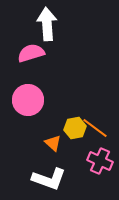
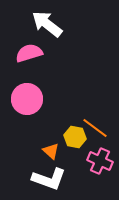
white arrow: rotated 48 degrees counterclockwise
pink semicircle: moved 2 px left
pink circle: moved 1 px left, 1 px up
yellow hexagon: moved 9 px down; rotated 20 degrees clockwise
orange triangle: moved 2 px left, 8 px down
